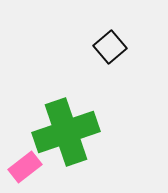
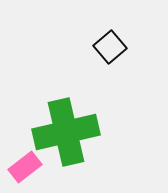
green cross: rotated 6 degrees clockwise
